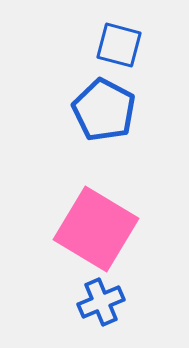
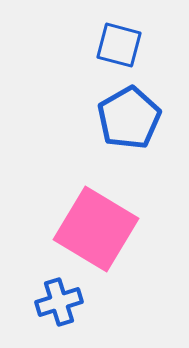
blue pentagon: moved 25 px right, 8 px down; rotated 14 degrees clockwise
blue cross: moved 42 px left; rotated 6 degrees clockwise
